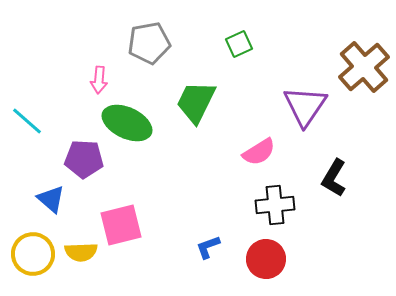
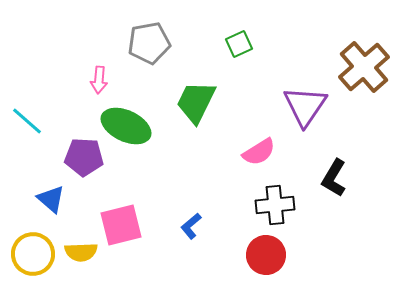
green ellipse: moved 1 px left, 3 px down
purple pentagon: moved 2 px up
blue L-shape: moved 17 px left, 21 px up; rotated 20 degrees counterclockwise
red circle: moved 4 px up
